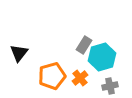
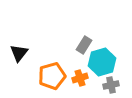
cyan hexagon: moved 5 px down
orange cross: rotated 21 degrees clockwise
gray cross: moved 1 px right, 1 px up
